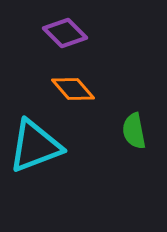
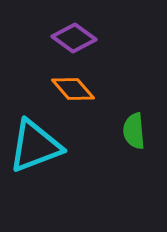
purple diamond: moved 9 px right, 5 px down; rotated 9 degrees counterclockwise
green semicircle: rotated 6 degrees clockwise
